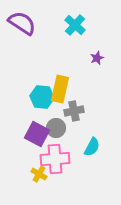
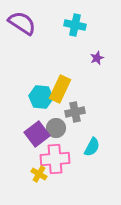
cyan cross: rotated 30 degrees counterclockwise
yellow rectangle: rotated 12 degrees clockwise
cyan hexagon: moved 1 px left
gray cross: moved 1 px right, 1 px down
purple square: rotated 25 degrees clockwise
